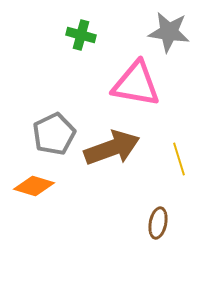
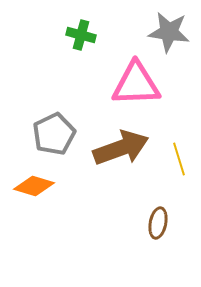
pink triangle: rotated 12 degrees counterclockwise
brown arrow: moved 9 px right
